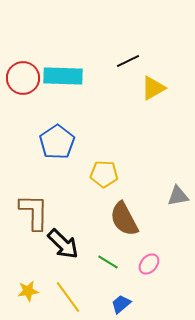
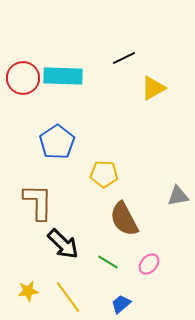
black line: moved 4 px left, 3 px up
brown L-shape: moved 4 px right, 10 px up
